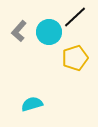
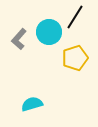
black line: rotated 15 degrees counterclockwise
gray L-shape: moved 8 px down
